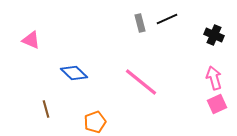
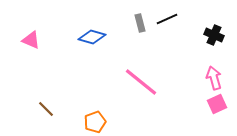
blue diamond: moved 18 px right, 36 px up; rotated 28 degrees counterclockwise
brown line: rotated 30 degrees counterclockwise
